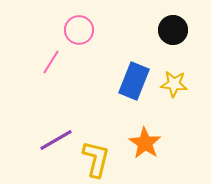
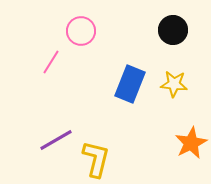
pink circle: moved 2 px right, 1 px down
blue rectangle: moved 4 px left, 3 px down
orange star: moved 46 px right; rotated 12 degrees clockwise
